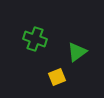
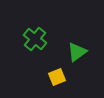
green cross: rotated 20 degrees clockwise
